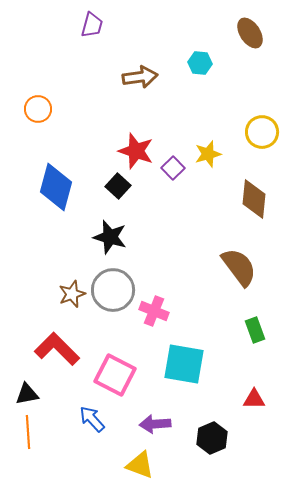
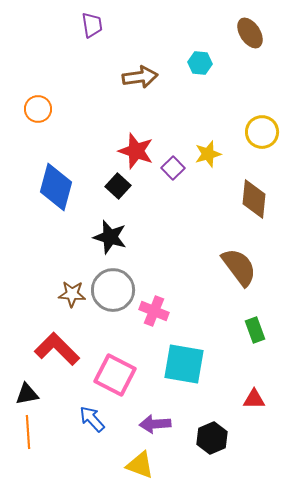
purple trapezoid: rotated 24 degrees counterclockwise
brown star: rotated 24 degrees clockwise
